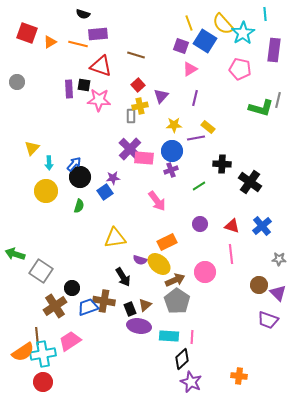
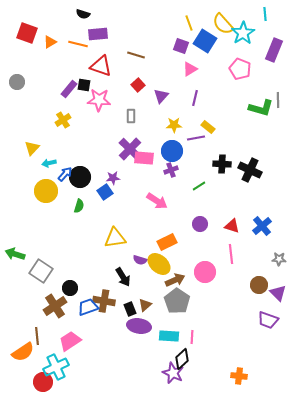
purple rectangle at (274, 50): rotated 15 degrees clockwise
pink pentagon at (240, 69): rotated 10 degrees clockwise
purple rectangle at (69, 89): rotated 42 degrees clockwise
gray line at (278, 100): rotated 14 degrees counterclockwise
yellow cross at (140, 106): moved 77 px left, 14 px down; rotated 21 degrees counterclockwise
cyan arrow at (49, 163): rotated 80 degrees clockwise
blue arrow at (74, 164): moved 9 px left, 10 px down
black cross at (250, 182): moved 12 px up; rotated 10 degrees counterclockwise
pink arrow at (157, 201): rotated 20 degrees counterclockwise
black circle at (72, 288): moved 2 px left
cyan cross at (43, 354): moved 13 px right, 13 px down; rotated 15 degrees counterclockwise
purple star at (191, 382): moved 18 px left, 9 px up
